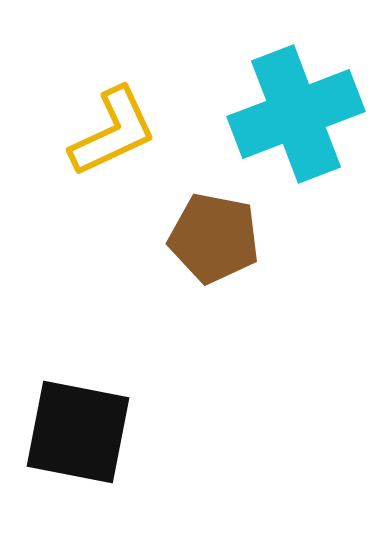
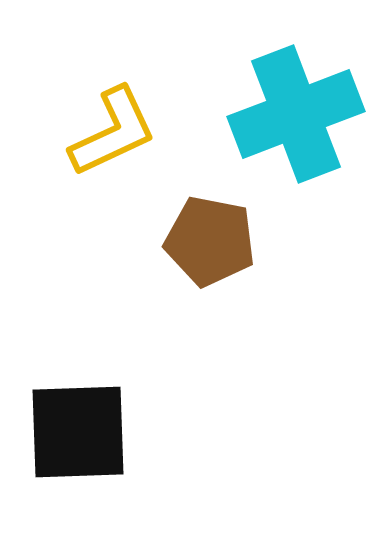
brown pentagon: moved 4 px left, 3 px down
black square: rotated 13 degrees counterclockwise
